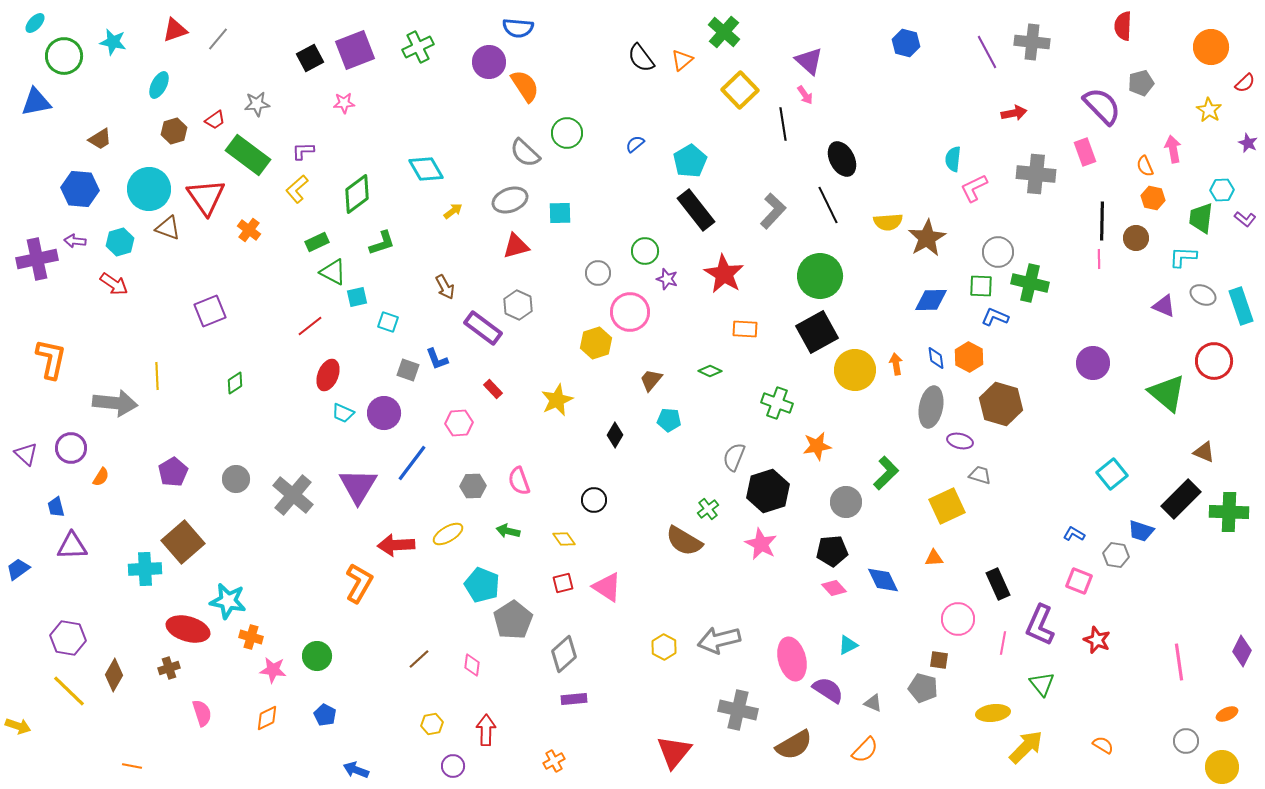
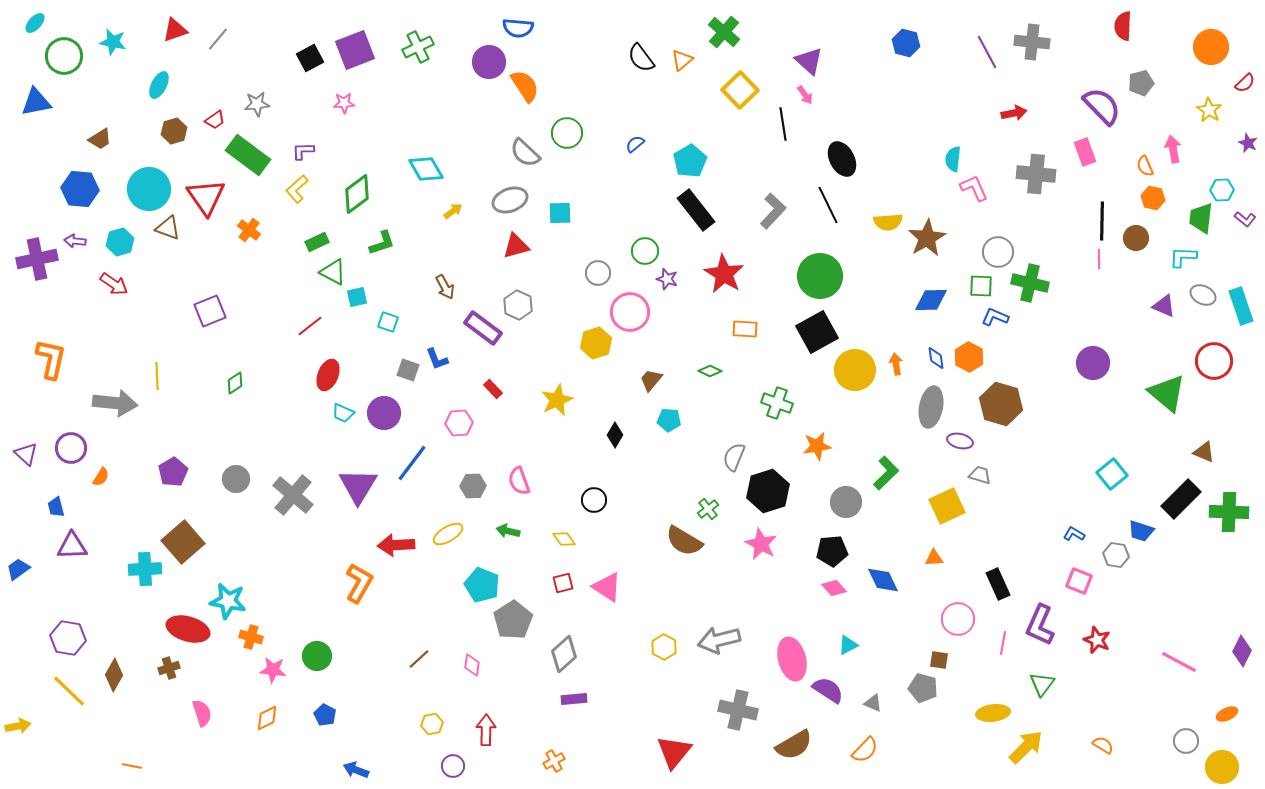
pink L-shape at (974, 188): rotated 92 degrees clockwise
pink line at (1179, 662): rotated 54 degrees counterclockwise
green triangle at (1042, 684): rotated 16 degrees clockwise
yellow arrow at (18, 726): rotated 30 degrees counterclockwise
